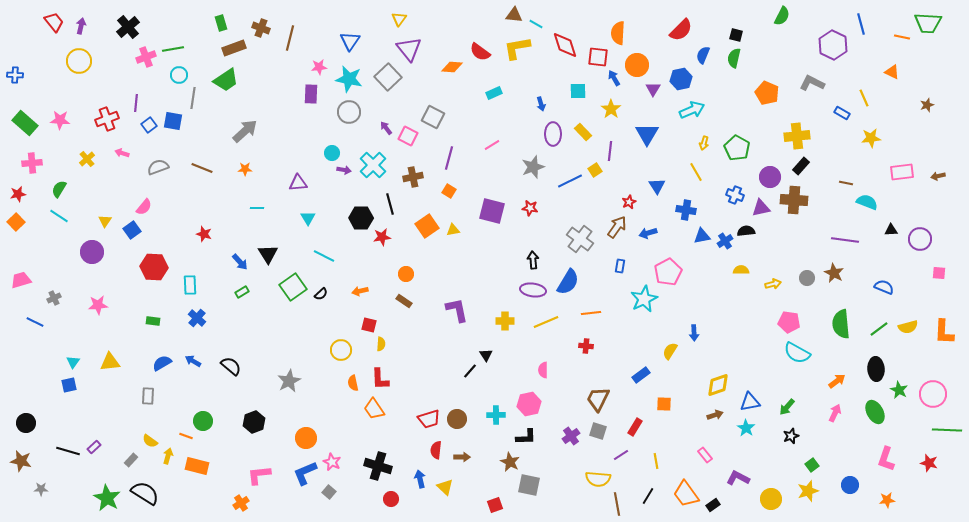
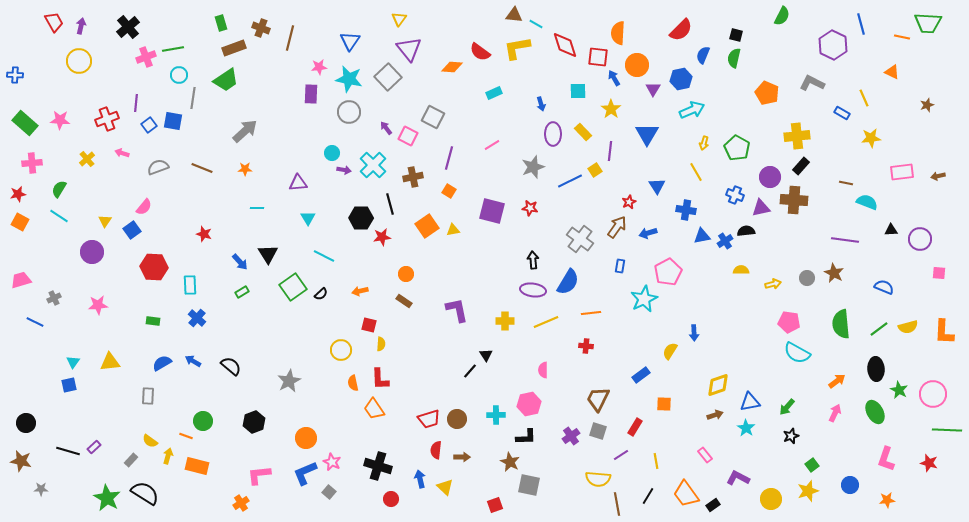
red trapezoid at (54, 22): rotated 10 degrees clockwise
orange square at (16, 222): moved 4 px right; rotated 18 degrees counterclockwise
